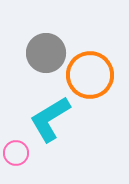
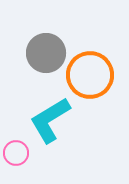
cyan L-shape: moved 1 px down
